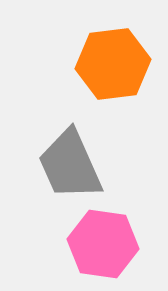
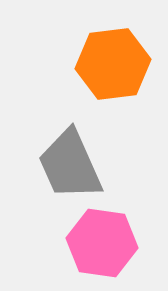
pink hexagon: moved 1 px left, 1 px up
